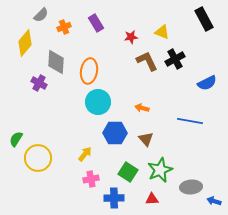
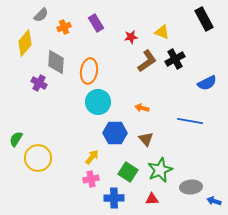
brown L-shape: rotated 80 degrees clockwise
yellow arrow: moved 7 px right, 3 px down
